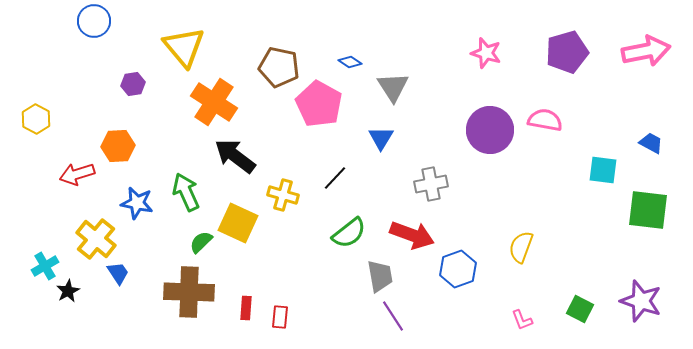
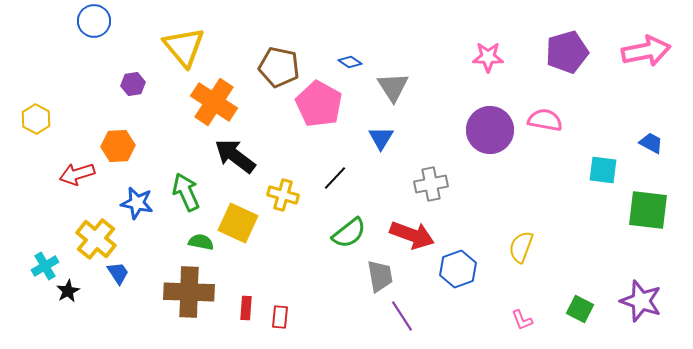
pink star at (486, 53): moved 2 px right, 4 px down; rotated 16 degrees counterclockwise
green semicircle at (201, 242): rotated 55 degrees clockwise
purple line at (393, 316): moved 9 px right
